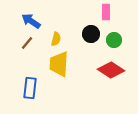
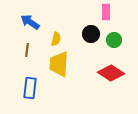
blue arrow: moved 1 px left, 1 px down
brown line: moved 7 px down; rotated 32 degrees counterclockwise
red diamond: moved 3 px down
